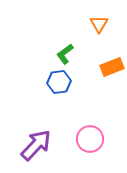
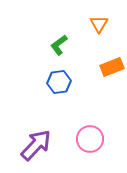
green L-shape: moved 6 px left, 9 px up
